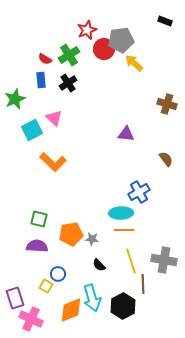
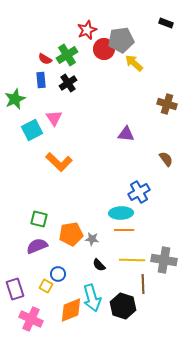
black rectangle: moved 1 px right, 2 px down
green cross: moved 2 px left
pink triangle: rotated 12 degrees clockwise
orange L-shape: moved 6 px right
purple semicircle: rotated 25 degrees counterclockwise
yellow line: moved 1 px right, 1 px up; rotated 70 degrees counterclockwise
purple rectangle: moved 9 px up
black hexagon: rotated 15 degrees counterclockwise
